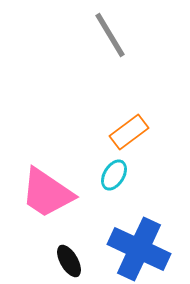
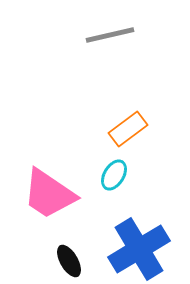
gray line: rotated 72 degrees counterclockwise
orange rectangle: moved 1 px left, 3 px up
pink trapezoid: moved 2 px right, 1 px down
blue cross: rotated 34 degrees clockwise
